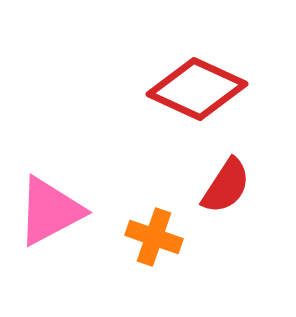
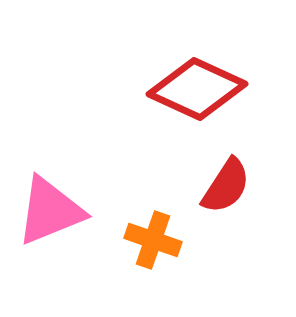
pink triangle: rotated 6 degrees clockwise
orange cross: moved 1 px left, 3 px down
